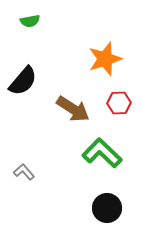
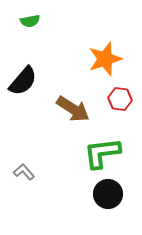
red hexagon: moved 1 px right, 4 px up; rotated 10 degrees clockwise
green L-shape: rotated 51 degrees counterclockwise
black circle: moved 1 px right, 14 px up
